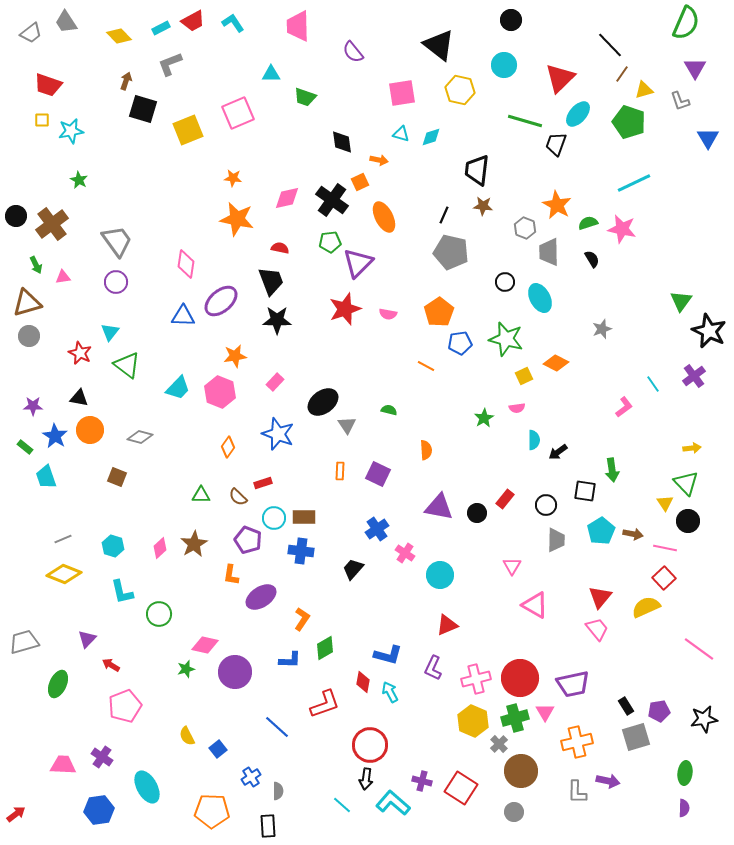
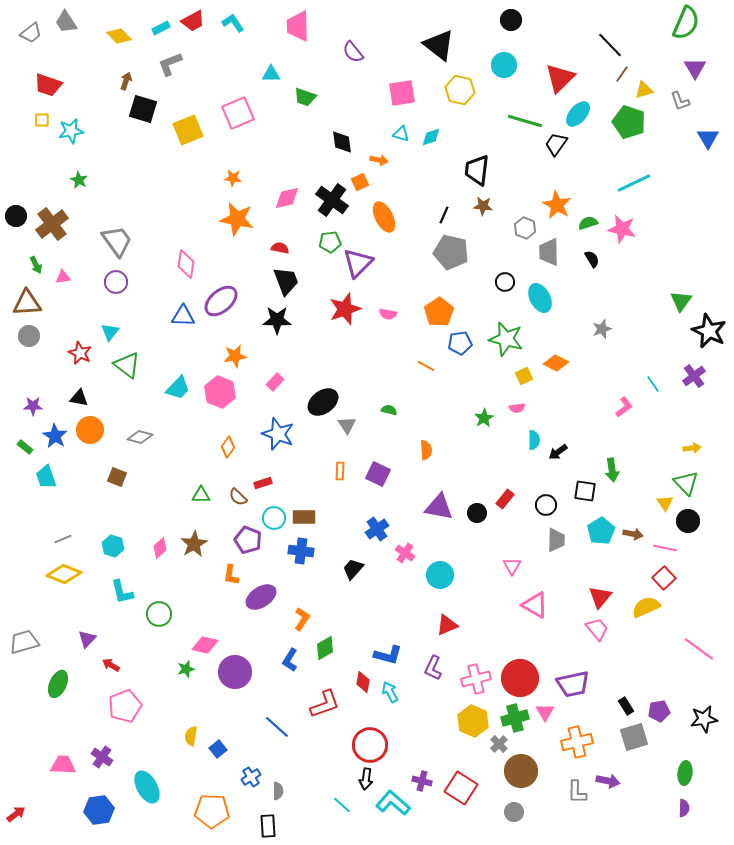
black trapezoid at (556, 144): rotated 15 degrees clockwise
black trapezoid at (271, 281): moved 15 px right
brown triangle at (27, 303): rotated 12 degrees clockwise
blue L-shape at (290, 660): rotated 120 degrees clockwise
yellow semicircle at (187, 736): moved 4 px right; rotated 36 degrees clockwise
gray square at (636, 737): moved 2 px left
